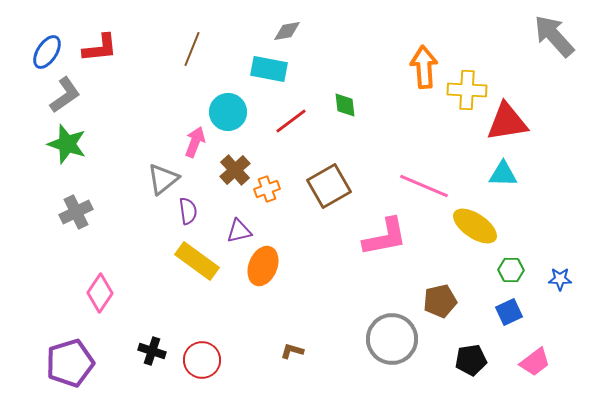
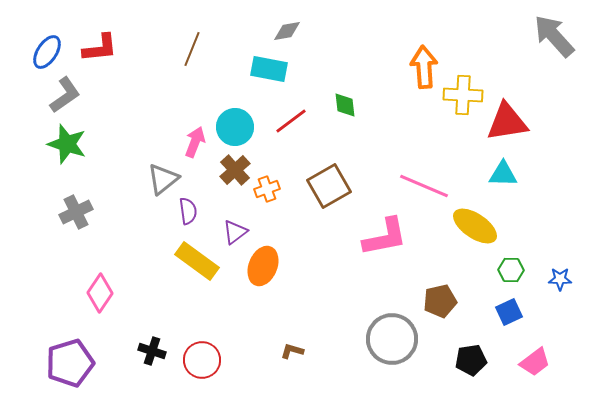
yellow cross: moved 4 px left, 5 px down
cyan circle: moved 7 px right, 15 px down
purple triangle: moved 4 px left, 1 px down; rotated 24 degrees counterclockwise
